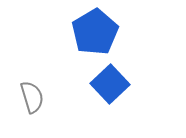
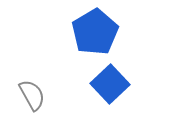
gray semicircle: moved 2 px up; rotated 12 degrees counterclockwise
